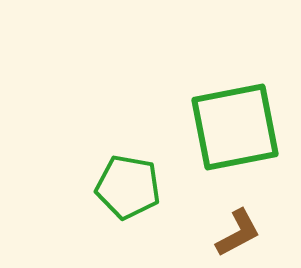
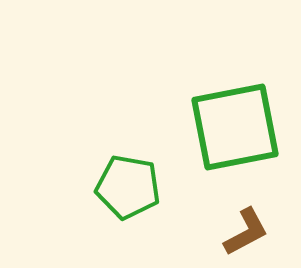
brown L-shape: moved 8 px right, 1 px up
